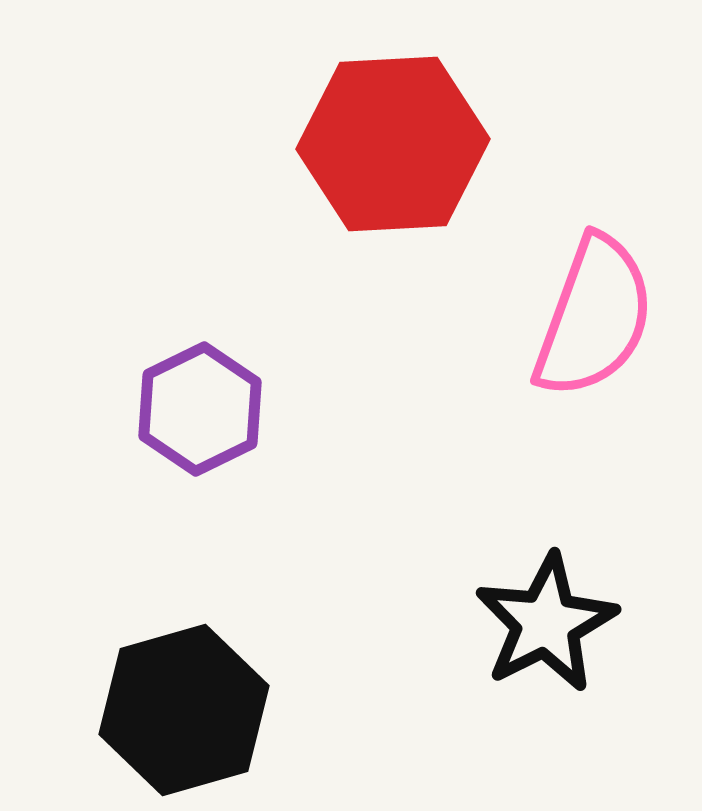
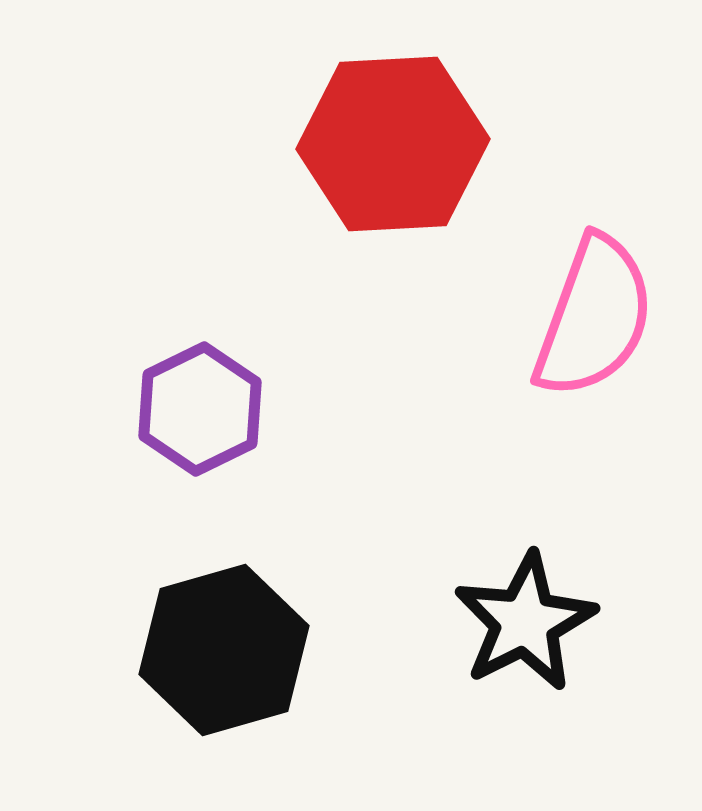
black star: moved 21 px left, 1 px up
black hexagon: moved 40 px right, 60 px up
